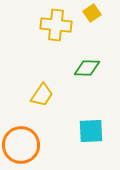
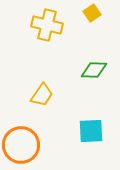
yellow cross: moved 9 px left; rotated 8 degrees clockwise
green diamond: moved 7 px right, 2 px down
